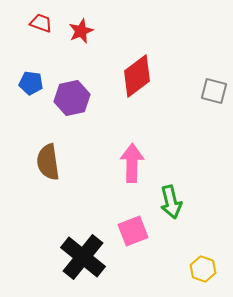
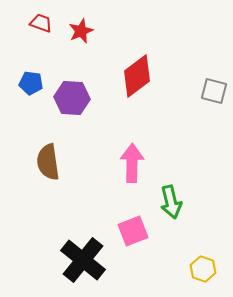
purple hexagon: rotated 16 degrees clockwise
black cross: moved 3 px down
